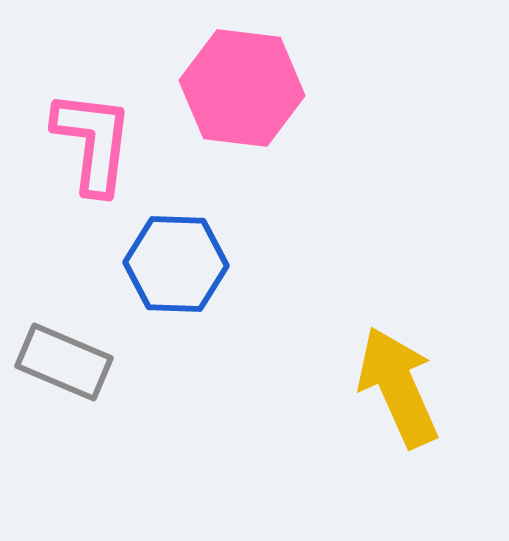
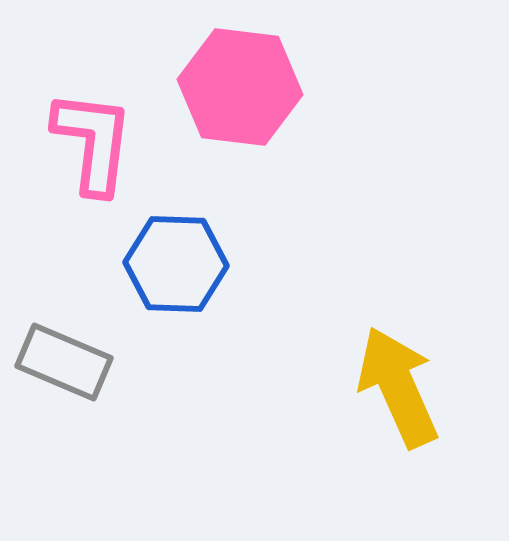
pink hexagon: moved 2 px left, 1 px up
